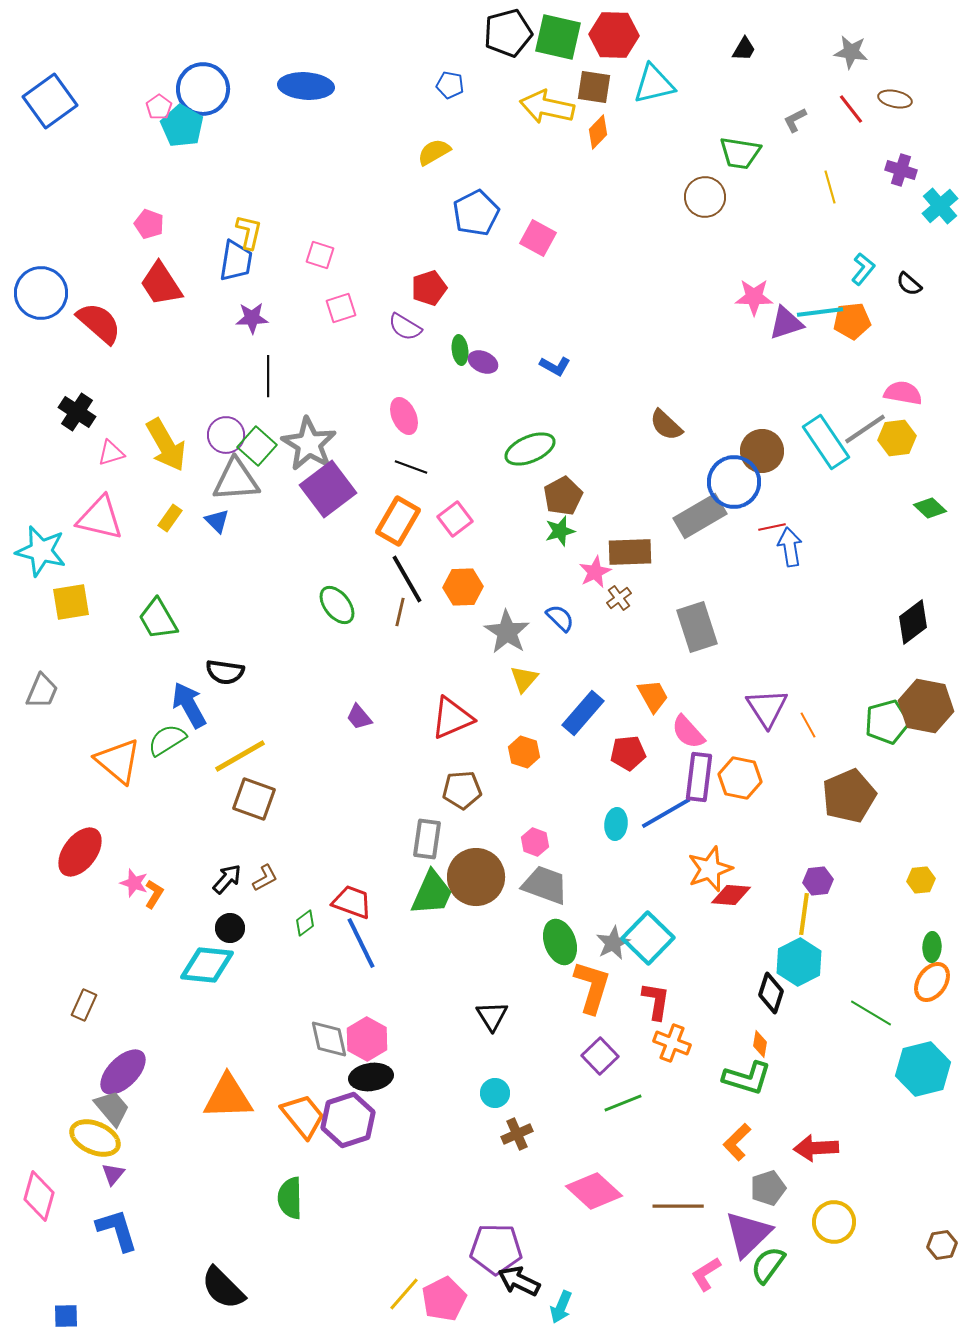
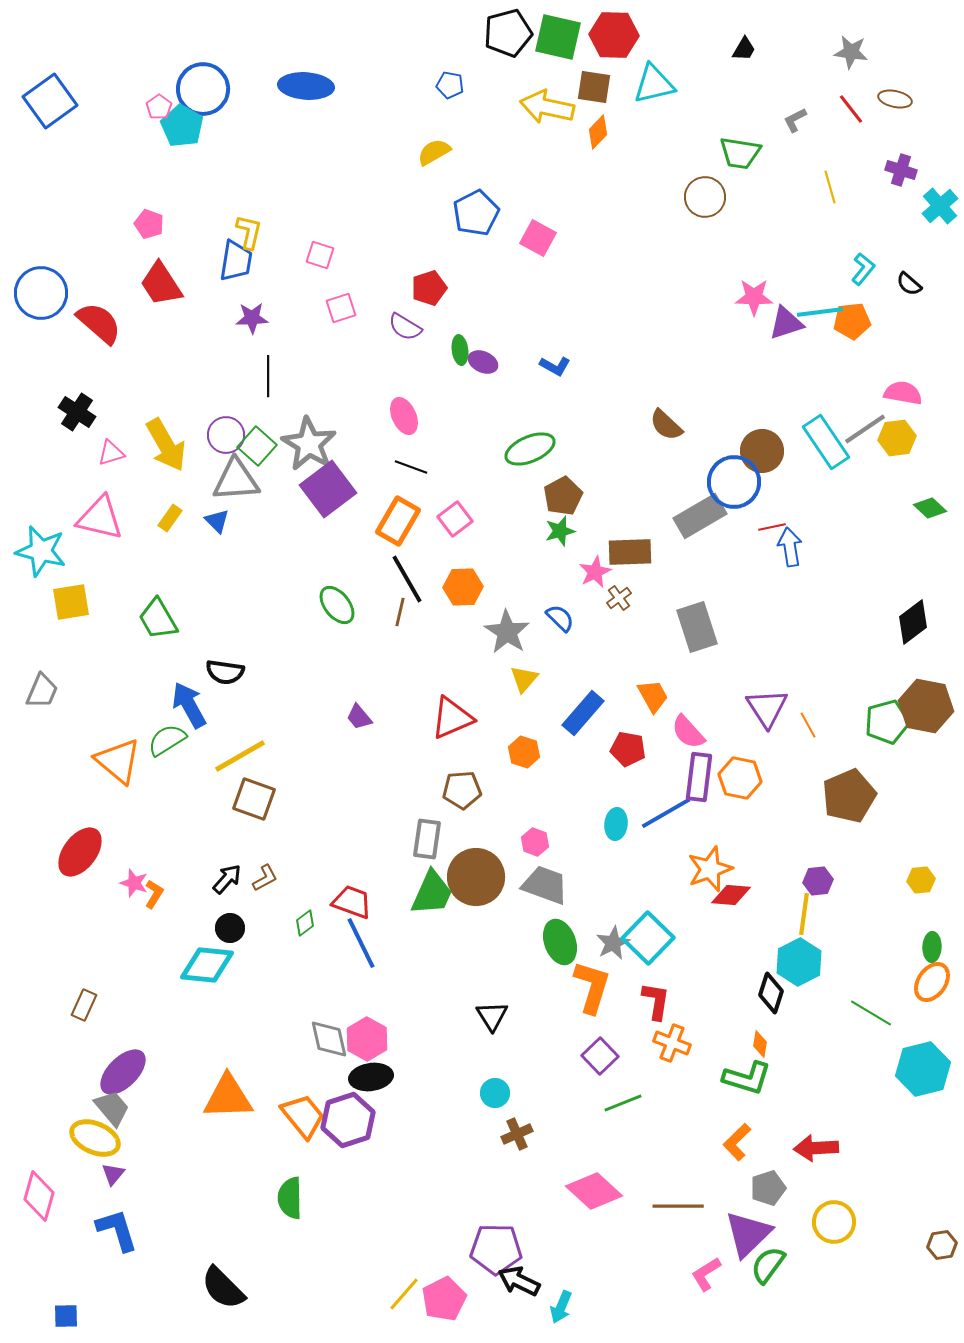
red pentagon at (628, 753): moved 4 px up; rotated 16 degrees clockwise
